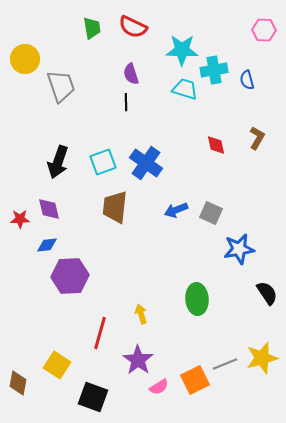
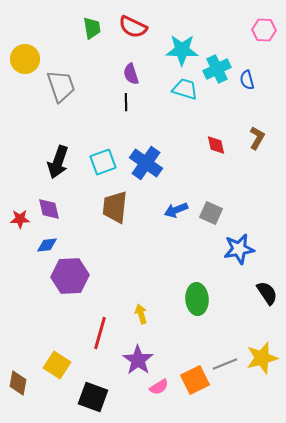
cyan cross: moved 3 px right, 1 px up; rotated 16 degrees counterclockwise
